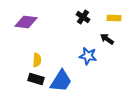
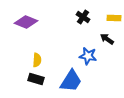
purple diamond: rotated 15 degrees clockwise
blue trapezoid: moved 10 px right
